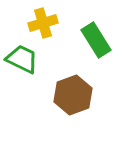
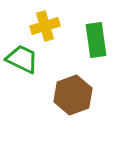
yellow cross: moved 2 px right, 3 px down
green rectangle: rotated 24 degrees clockwise
